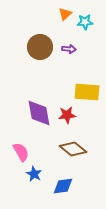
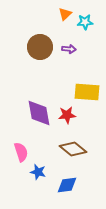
pink semicircle: rotated 12 degrees clockwise
blue star: moved 4 px right, 2 px up; rotated 14 degrees counterclockwise
blue diamond: moved 4 px right, 1 px up
